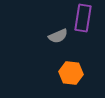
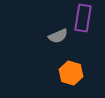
orange hexagon: rotated 10 degrees clockwise
